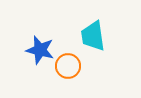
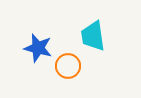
blue star: moved 2 px left, 2 px up
